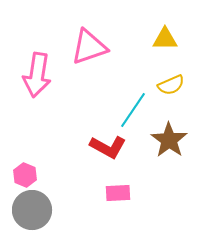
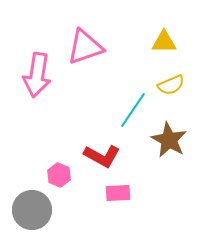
yellow triangle: moved 1 px left, 3 px down
pink triangle: moved 4 px left
brown star: rotated 6 degrees counterclockwise
red L-shape: moved 6 px left, 9 px down
pink hexagon: moved 34 px right
